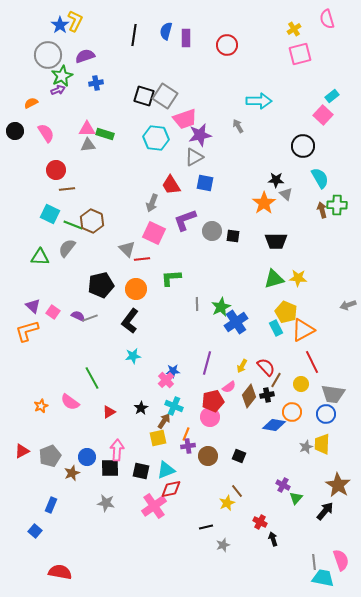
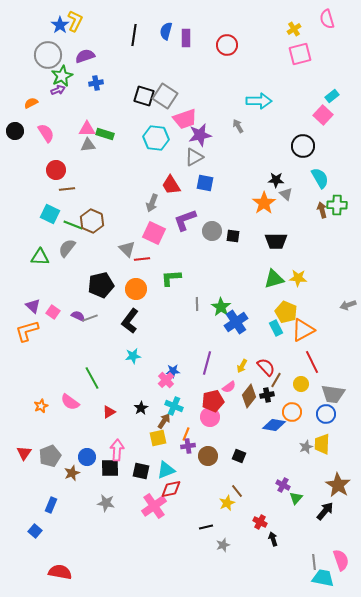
green star at (221, 307): rotated 12 degrees counterclockwise
red triangle at (22, 451): moved 2 px right, 2 px down; rotated 28 degrees counterclockwise
